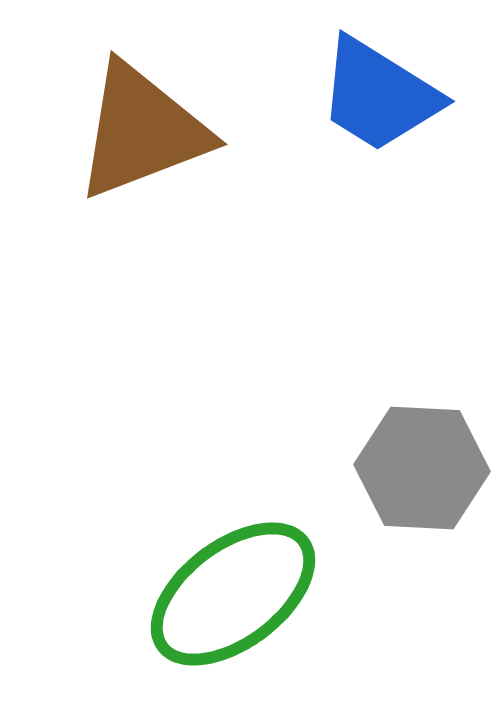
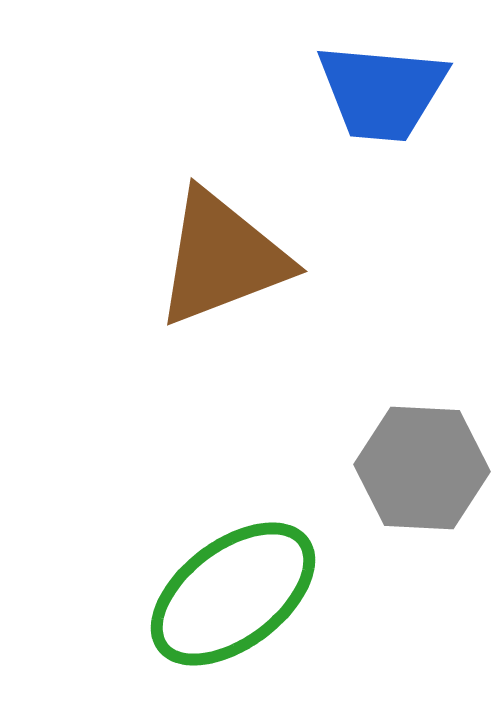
blue trapezoid: moved 3 px right, 3 px up; rotated 27 degrees counterclockwise
brown triangle: moved 80 px right, 127 px down
